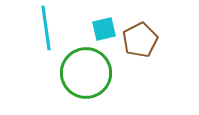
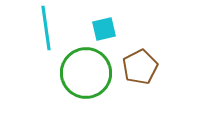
brown pentagon: moved 27 px down
